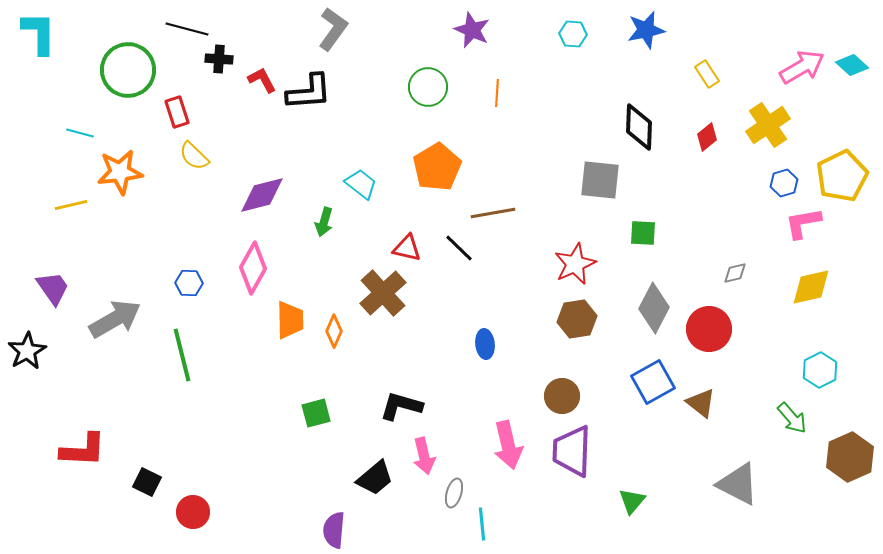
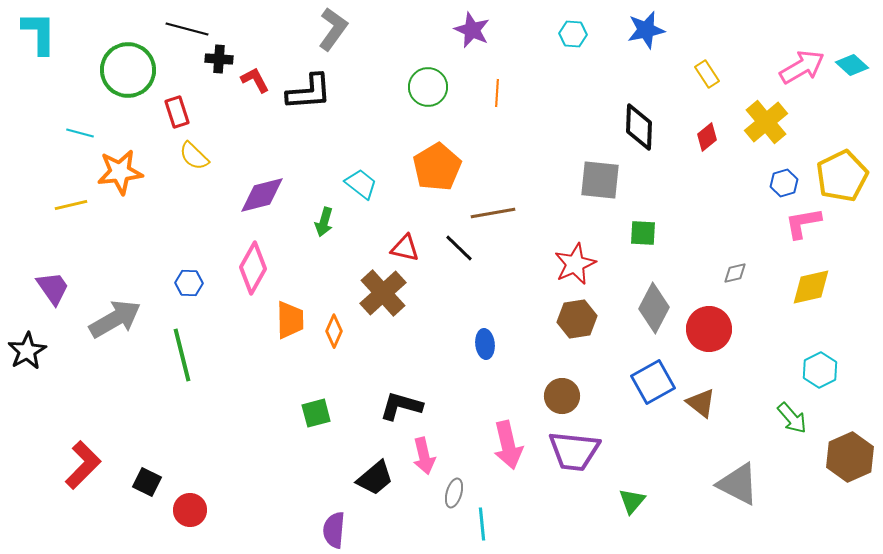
red L-shape at (262, 80): moved 7 px left
yellow cross at (768, 125): moved 2 px left, 3 px up; rotated 6 degrees counterclockwise
red triangle at (407, 248): moved 2 px left
red L-shape at (83, 450): moved 15 px down; rotated 48 degrees counterclockwise
purple trapezoid at (572, 451): moved 2 px right; rotated 86 degrees counterclockwise
red circle at (193, 512): moved 3 px left, 2 px up
